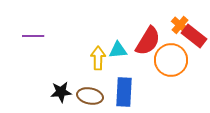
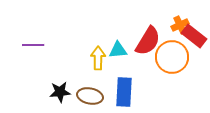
orange cross: rotated 24 degrees clockwise
purple line: moved 9 px down
orange circle: moved 1 px right, 3 px up
black star: moved 1 px left
